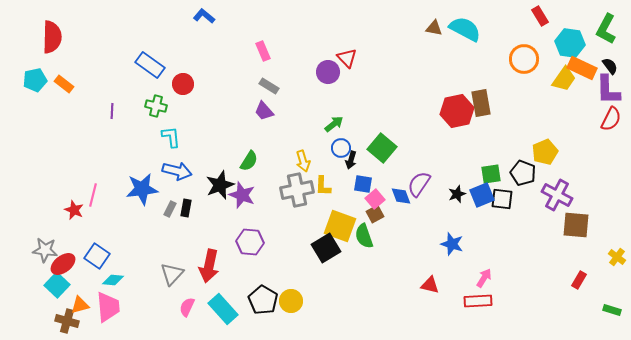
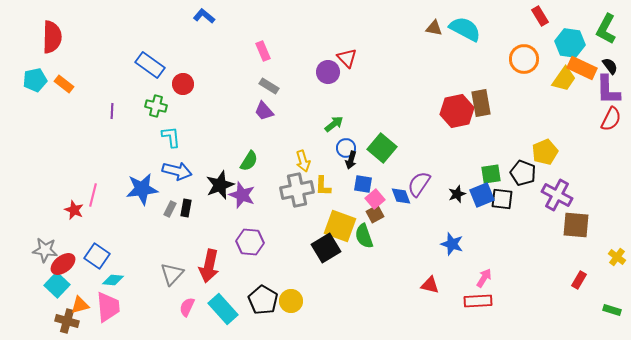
blue circle at (341, 148): moved 5 px right
